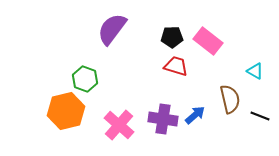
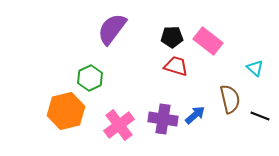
cyan triangle: moved 3 px up; rotated 12 degrees clockwise
green hexagon: moved 5 px right, 1 px up; rotated 15 degrees clockwise
pink cross: rotated 12 degrees clockwise
